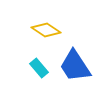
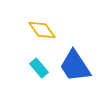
yellow diamond: moved 4 px left; rotated 20 degrees clockwise
